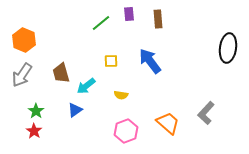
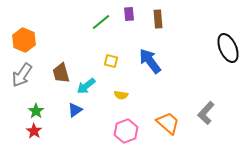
green line: moved 1 px up
black ellipse: rotated 32 degrees counterclockwise
yellow square: rotated 16 degrees clockwise
